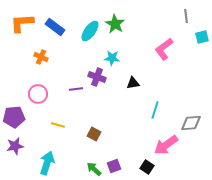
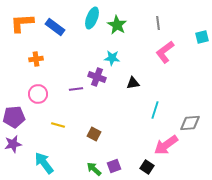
gray line: moved 28 px left, 7 px down
green star: moved 2 px right, 1 px down
cyan ellipse: moved 2 px right, 13 px up; rotated 15 degrees counterclockwise
pink L-shape: moved 1 px right, 3 px down
orange cross: moved 5 px left, 2 px down; rotated 32 degrees counterclockwise
gray diamond: moved 1 px left
purple star: moved 2 px left, 2 px up
cyan arrow: moved 3 px left; rotated 55 degrees counterclockwise
